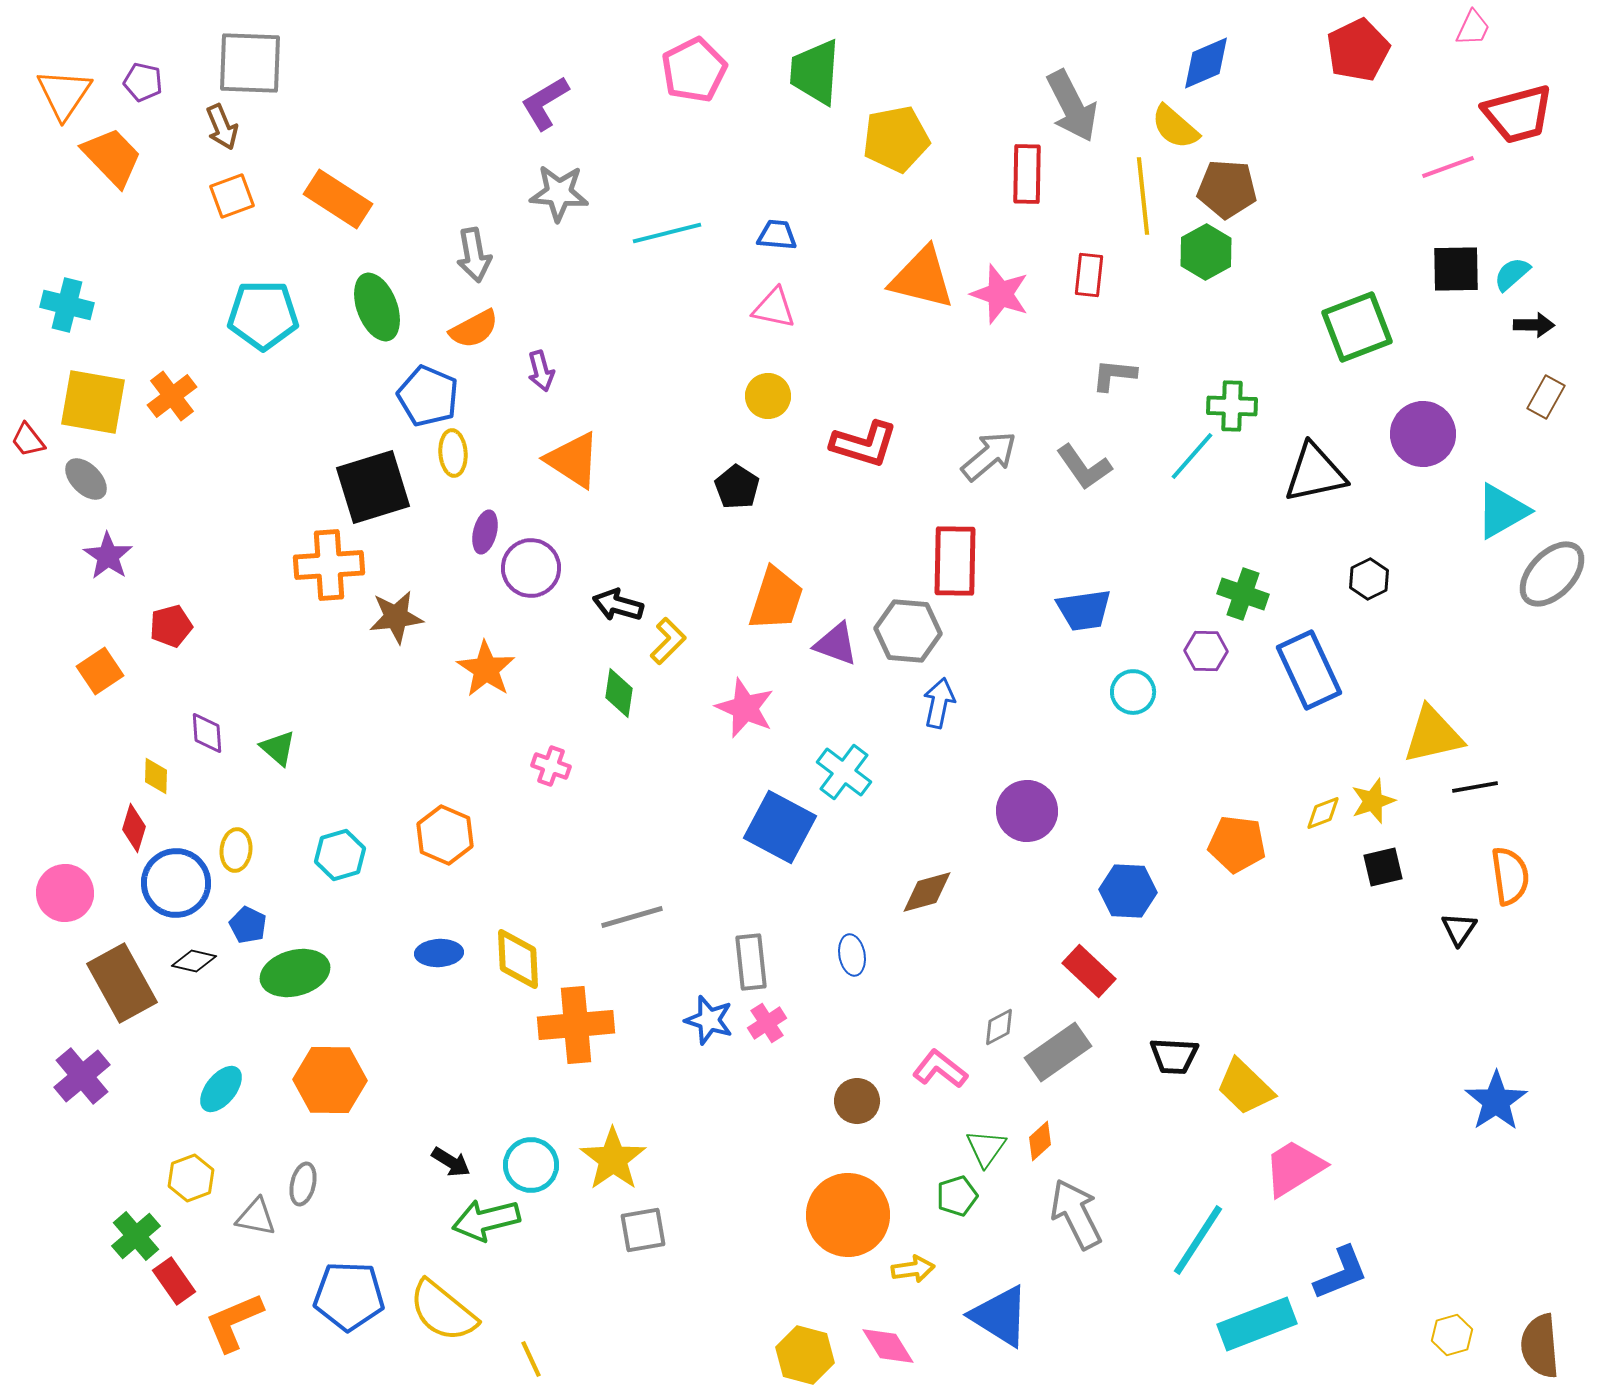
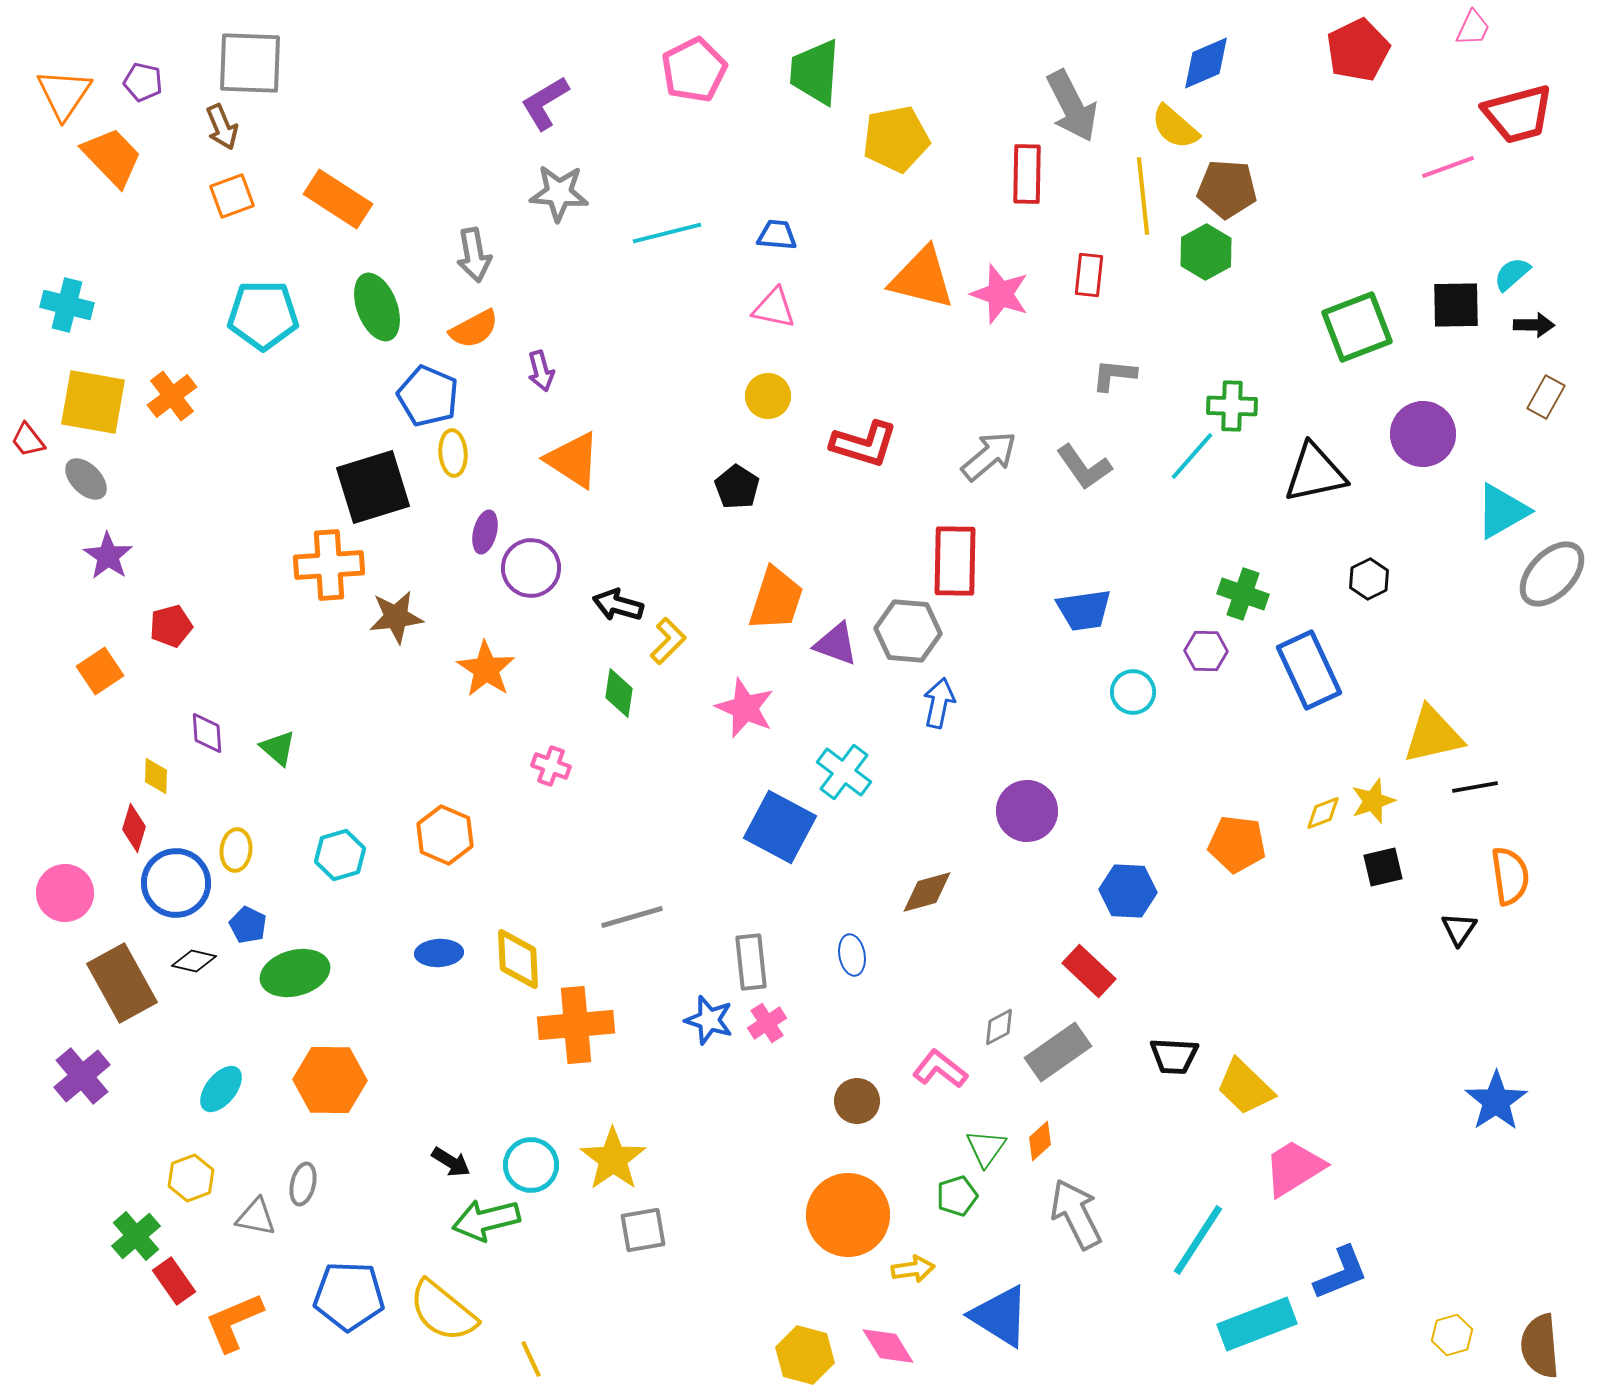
black square at (1456, 269): moved 36 px down
